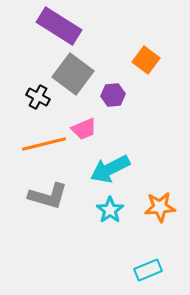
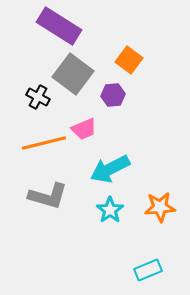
orange square: moved 17 px left
orange line: moved 1 px up
